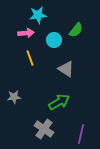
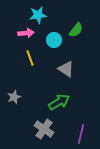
gray star: rotated 16 degrees counterclockwise
